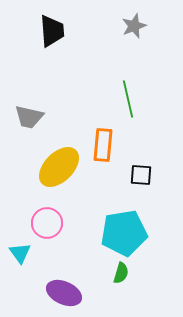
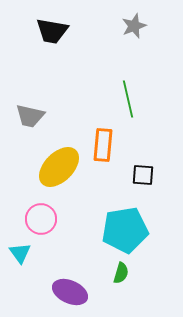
black trapezoid: rotated 104 degrees clockwise
gray trapezoid: moved 1 px right, 1 px up
black square: moved 2 px right
pink circle: moved 6 px left, 4 px up
cyan pentagon: moved 1 px right, 3 px up
purple ellipse: moved 6 px right, 1 px up
